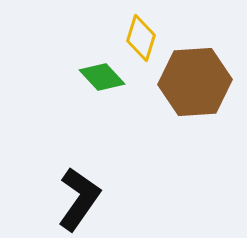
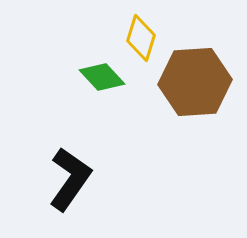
black L-shape: moved 9 px left, 20 px up
